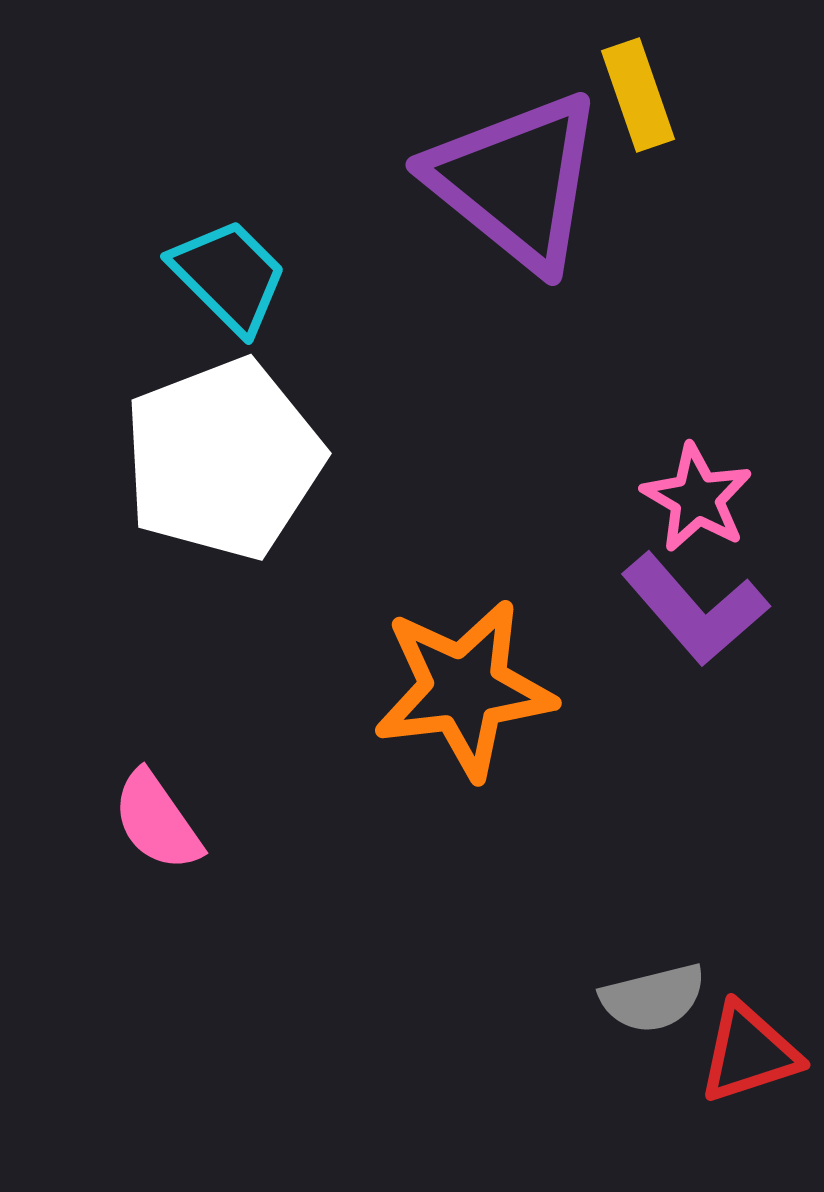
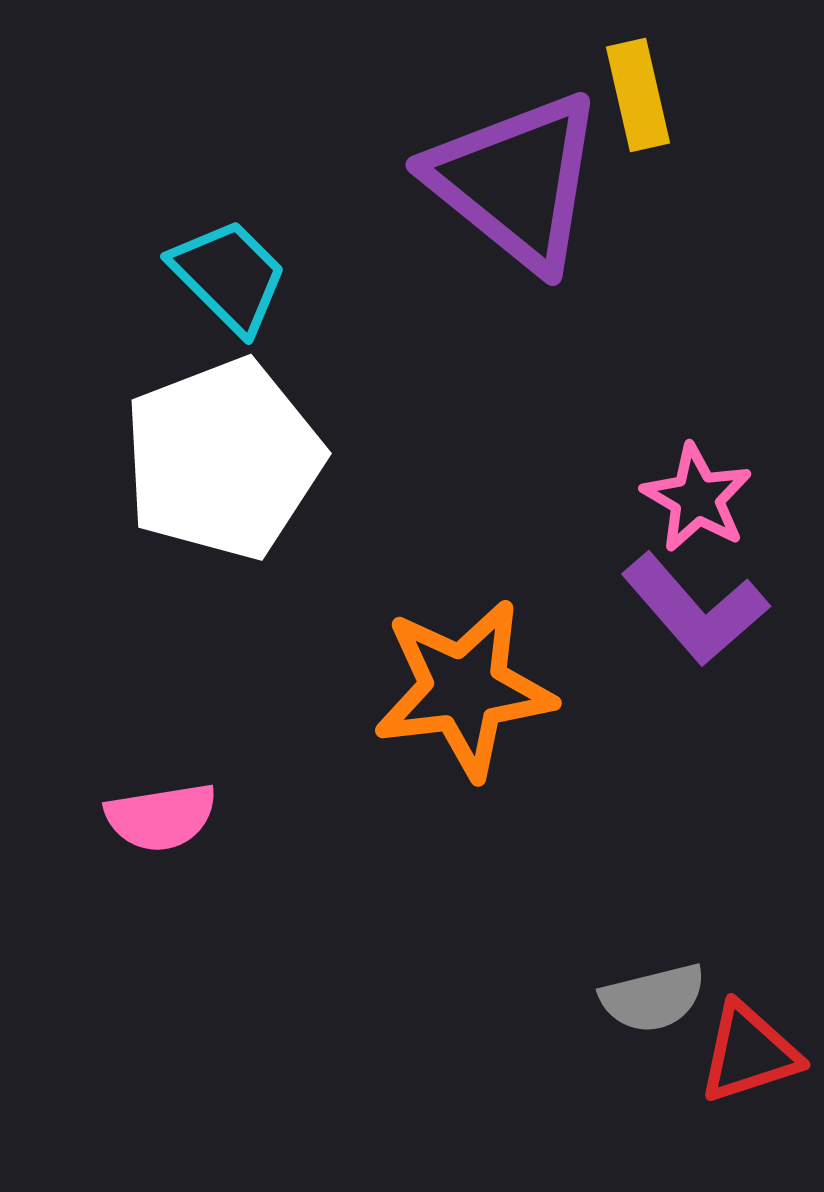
yellow rectangle: rotated 6 degrees clockwise
pink semicircle: moved 4 px right, 4 px up; rotated 64 degrees counterclockwise
